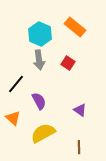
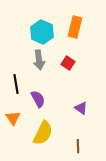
orange rectangle: rotated 65 degrees clockwise
cyan hexagon: moved 2 px right, 2 px up
black line: rotated 48 degrees counterclockwise
purple semicircle: moved 1 px left, 2 px up
purple triangle: moved 1 px right, 2 px up
orange triangle: rotated 14 degrees clockwise
yellow semicircle: rotated 145 degrees clockwise
brown line: moved 1 px left, 1 px up
